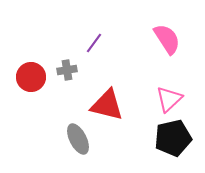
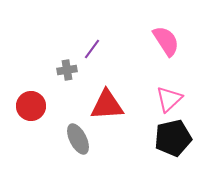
pink semicircle: moved 1 px left, 2 px down
purple line: moved 2 px left, 6 px down
red circle: moved 29 px down
red triangle: rotated 18 degrees counterclockwise
